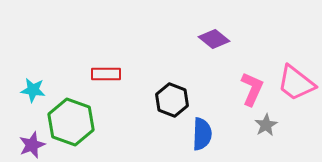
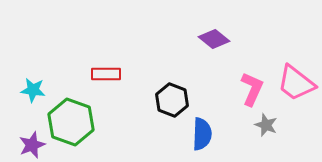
gray star: rotated 20 degrees counterclockwise
